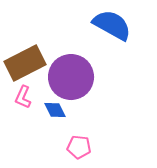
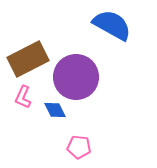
brown rectangle: moved 3 px right, 4 px up
purple circle: moved 5 px right
